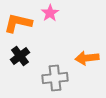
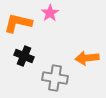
black cross: moved 4 px right; rotated 30 degrees counterclockwise
gray cross: rotated 15 degrees clockwise
